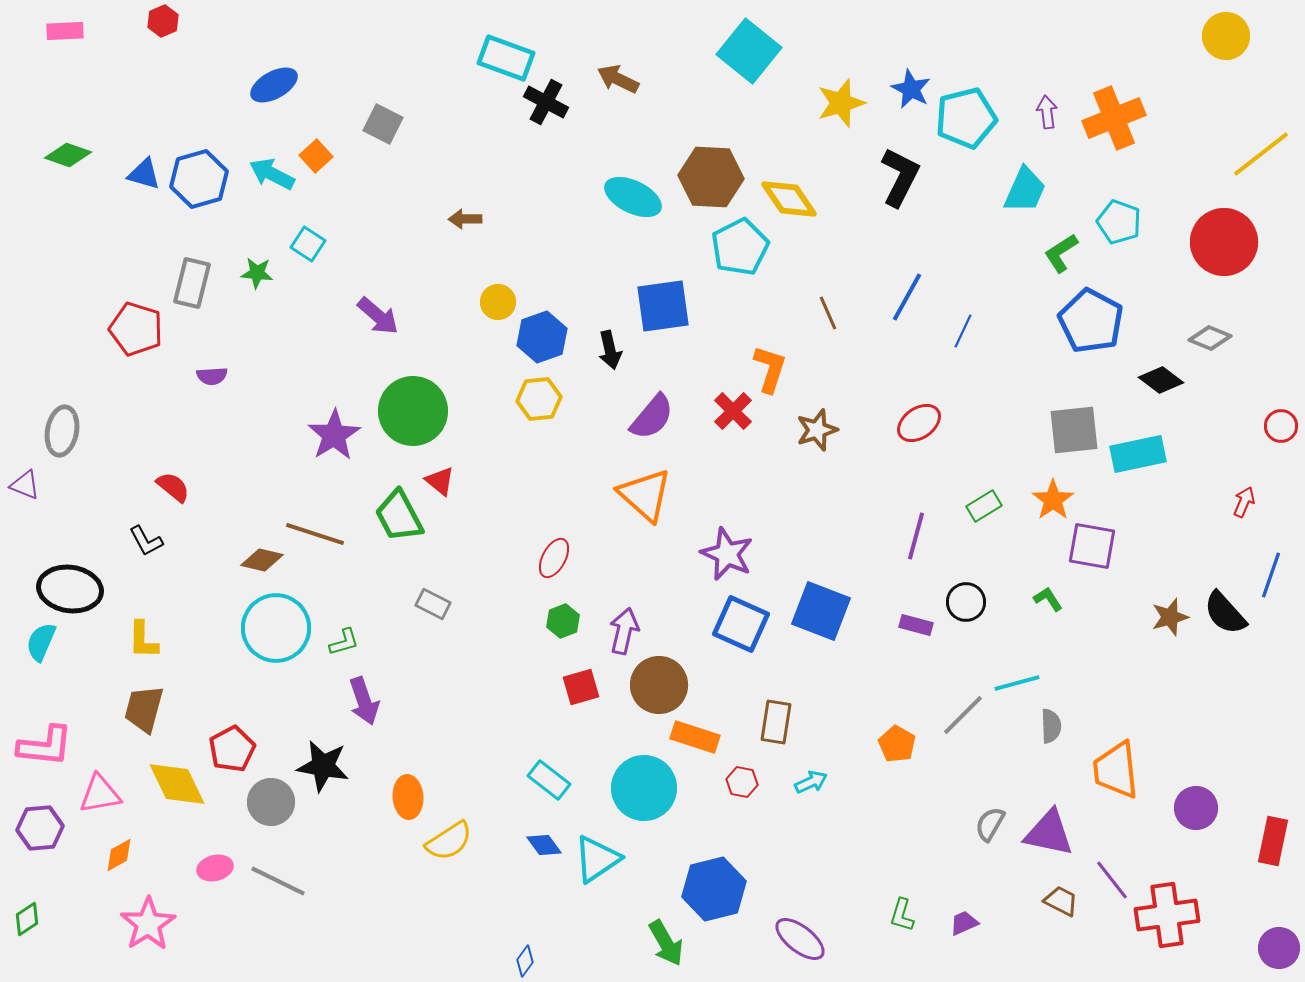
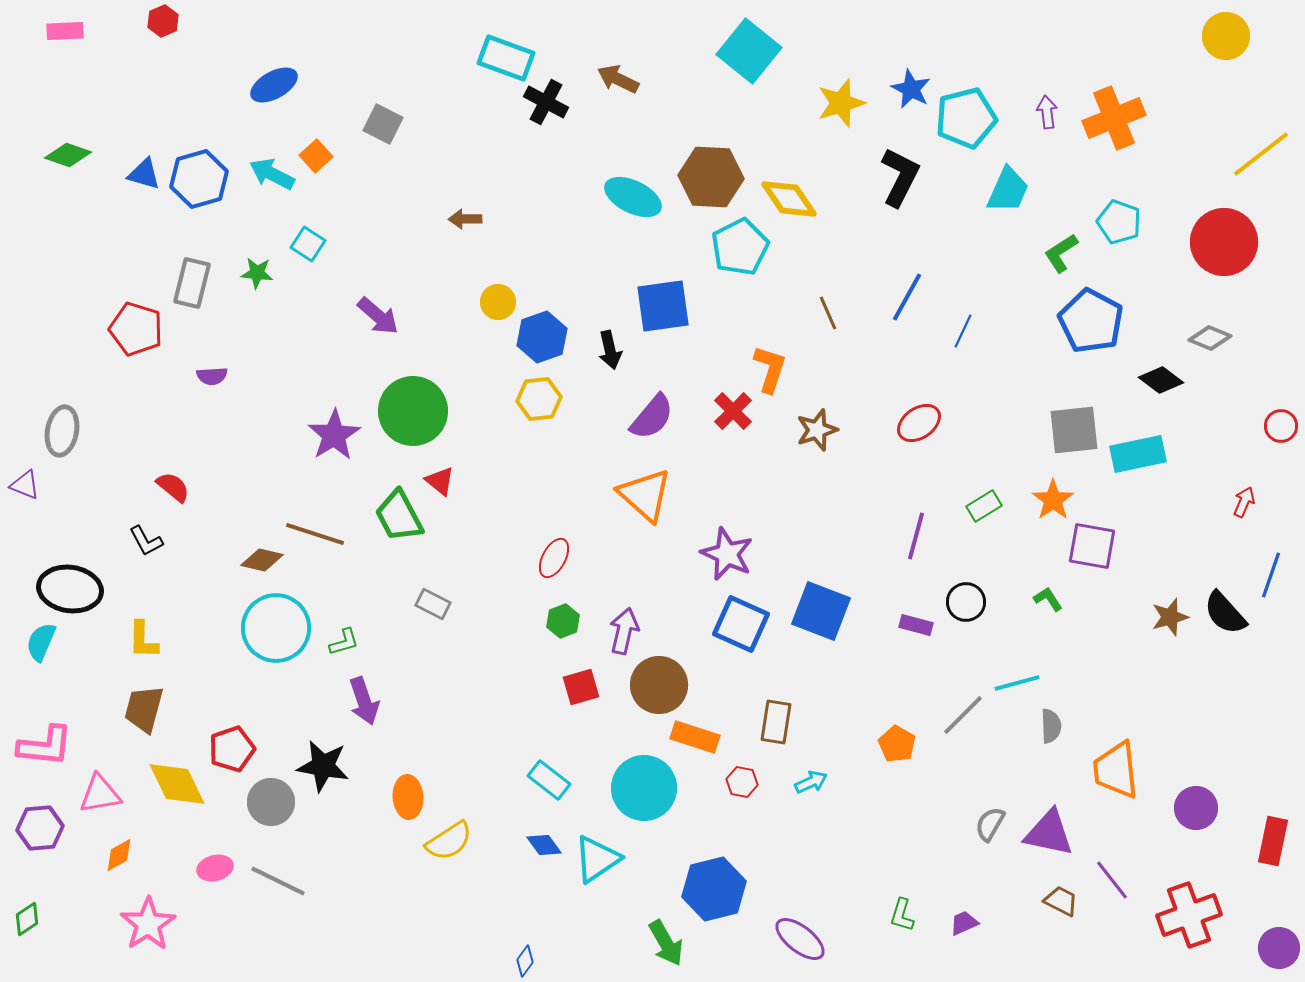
cyan trapezoid at (1025, 190): moved 17 px left
red pentagon at (232, 749): rotated 9 degrees clockwise
red cross at (1167, 915): moved 22 px right; rotated 12 degrees counterclockwise
